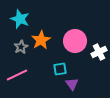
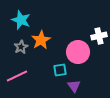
cyan star: moved 1 px right, 1 px down
pink circle: moved 3 px right, 11 px down
white cross: moved 16 px up; rotated 14 degrees clockwise
cyan square: moved 1 px down
pink line: moved 1 px down
purple triangle: moved 2 px right, 2 px down
